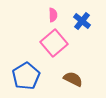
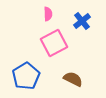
pink semicircle: moved 5 px left, 1 px up
blue cross: rotated 12 degrees clockwise
pink square: rotated 12 degrees clockwise
